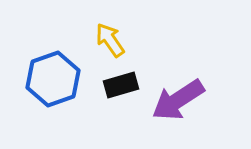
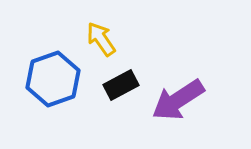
yellow arrow: moved 9 px left, 1 px up
black rectangle: rotated 12 degrees counterclockwise
